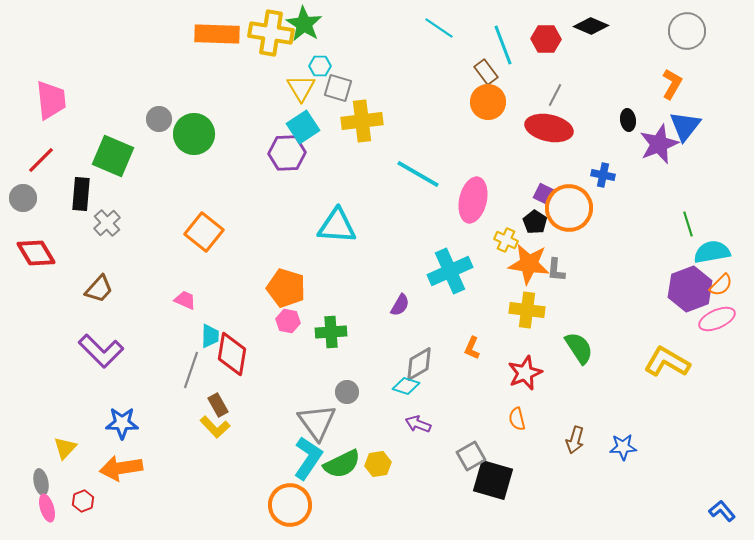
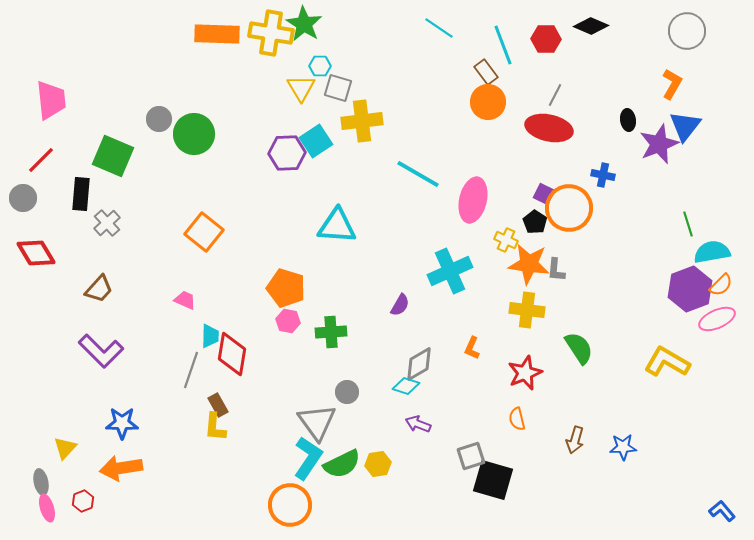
cyan square at (303, 127): moved 13 px right, 14 px down
yellow L-shape at (215, 427): rotated 48 degrees clockwise
gray square at (471, 456): rotated 12 degrees clockwise
